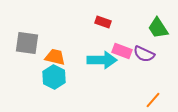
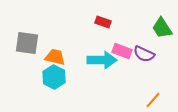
green trapezoid: moved 4 px right
